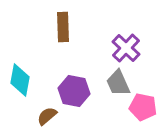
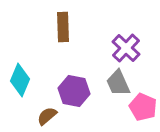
cyan diamond: rotated 12 degrees clockwise
pink pentagon: rotated 12 degrees clockwise
